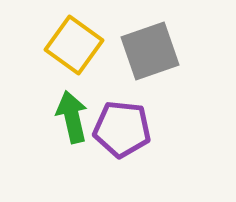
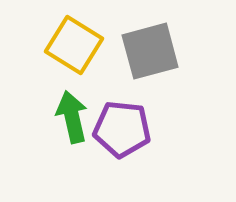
yellow square: rotated 4 degrees counterclockwise
gray square: rotated 4 degrees clockwise
